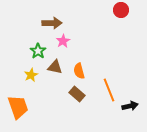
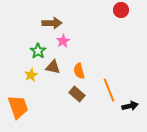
brown triangle: moved 2 px left
